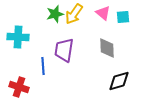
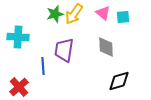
gray diamond: moved 1 px left, 1 px up
red cross: rotated 30 degrees clockwise
